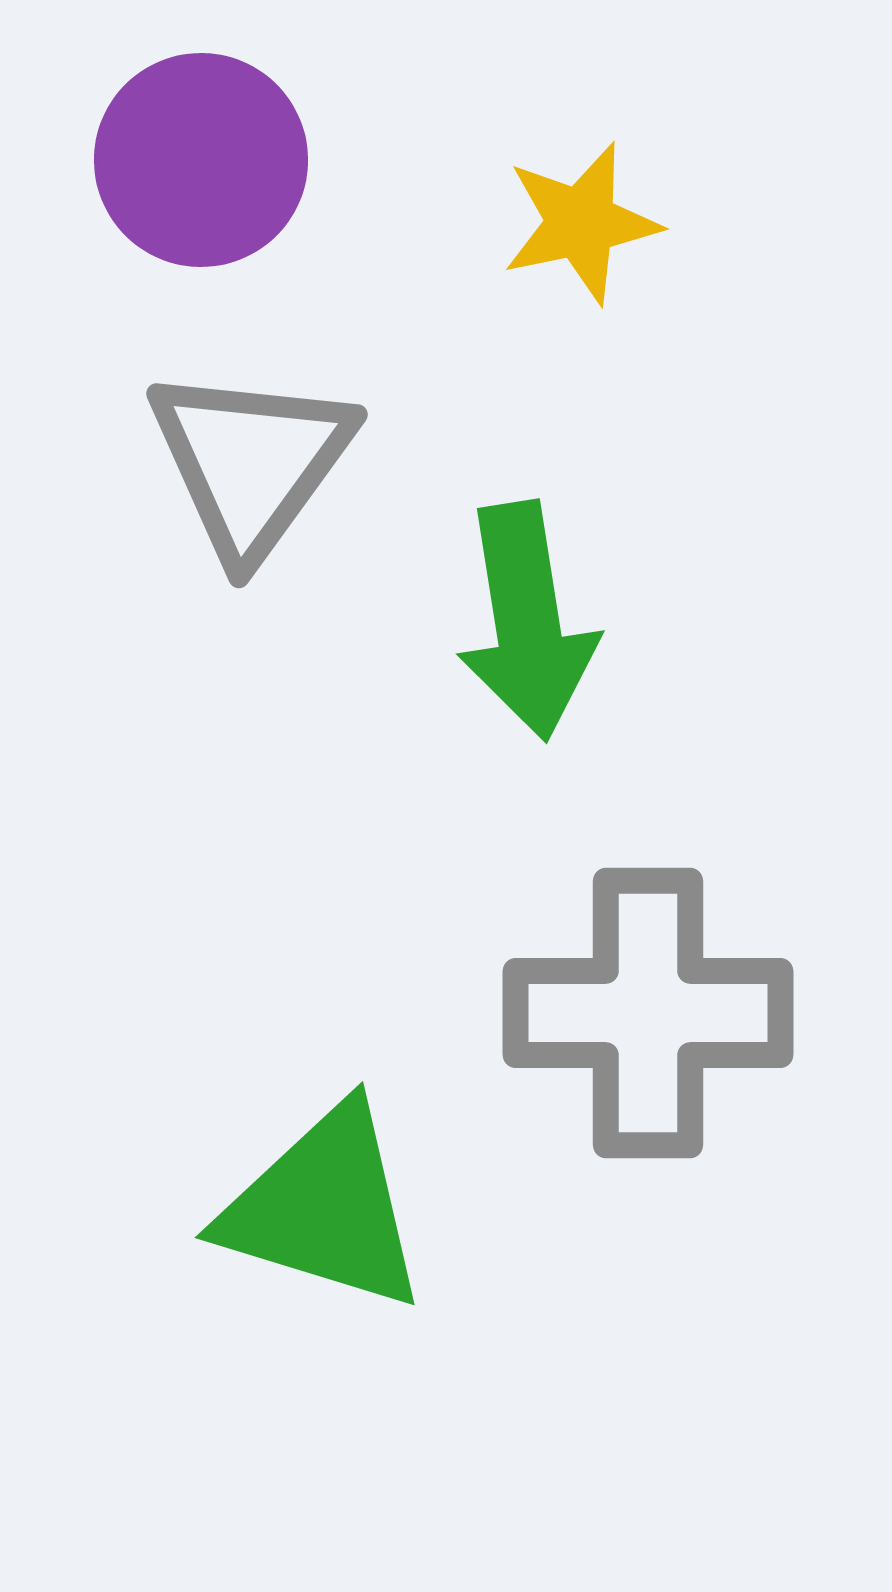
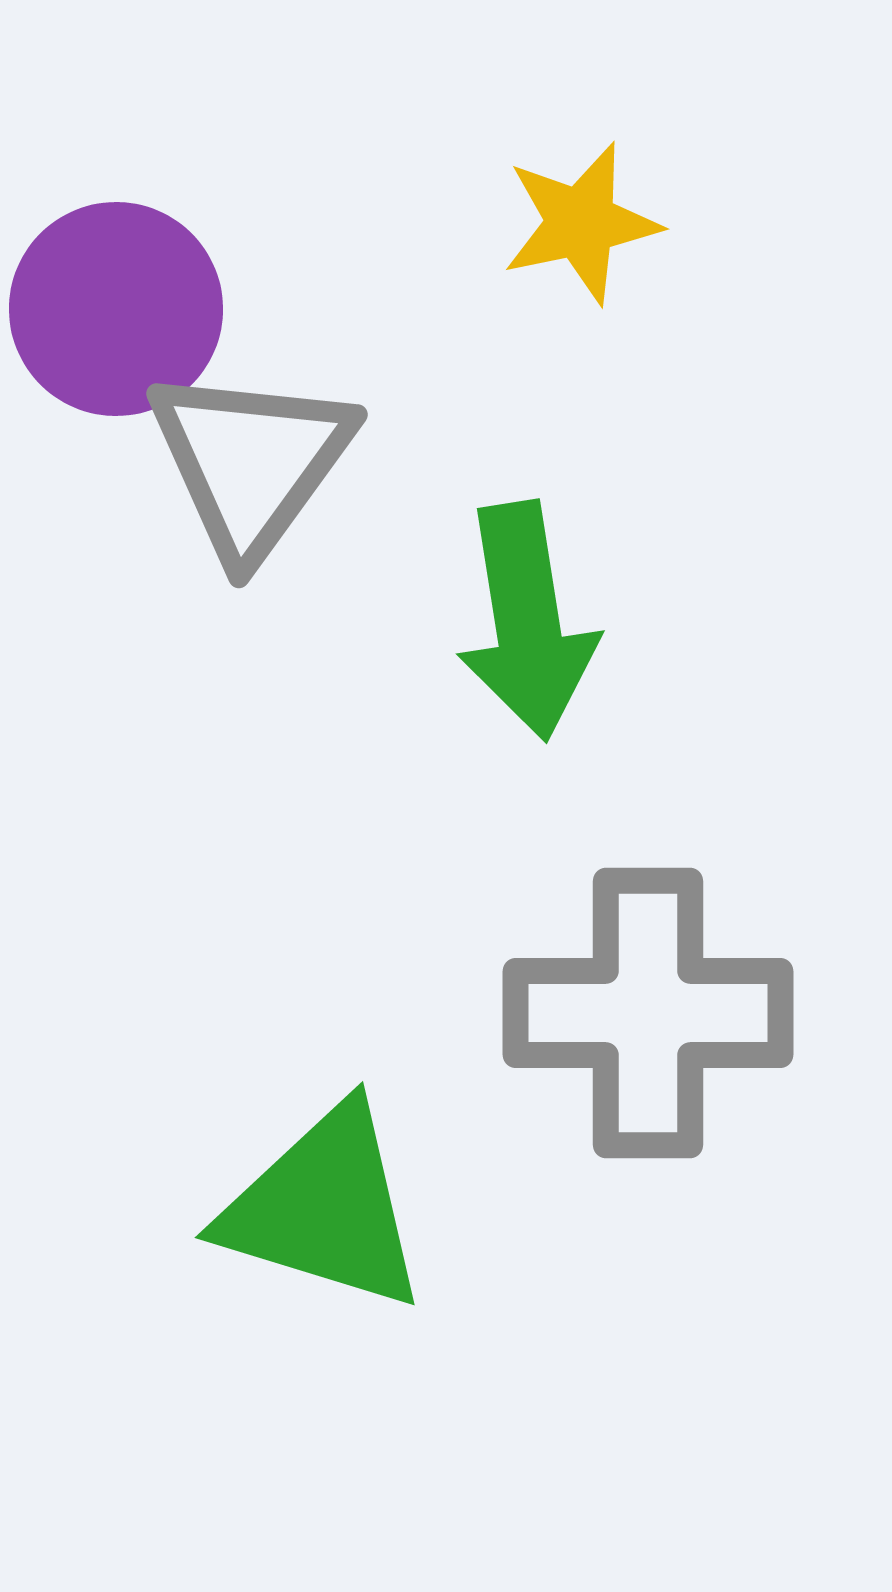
purple circle: moved 85 px left, 149 px down
